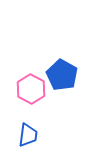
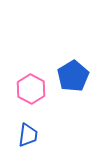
blue pentagon: moved 11 px right, 1 px down; rotated 12 degrees clockwise
